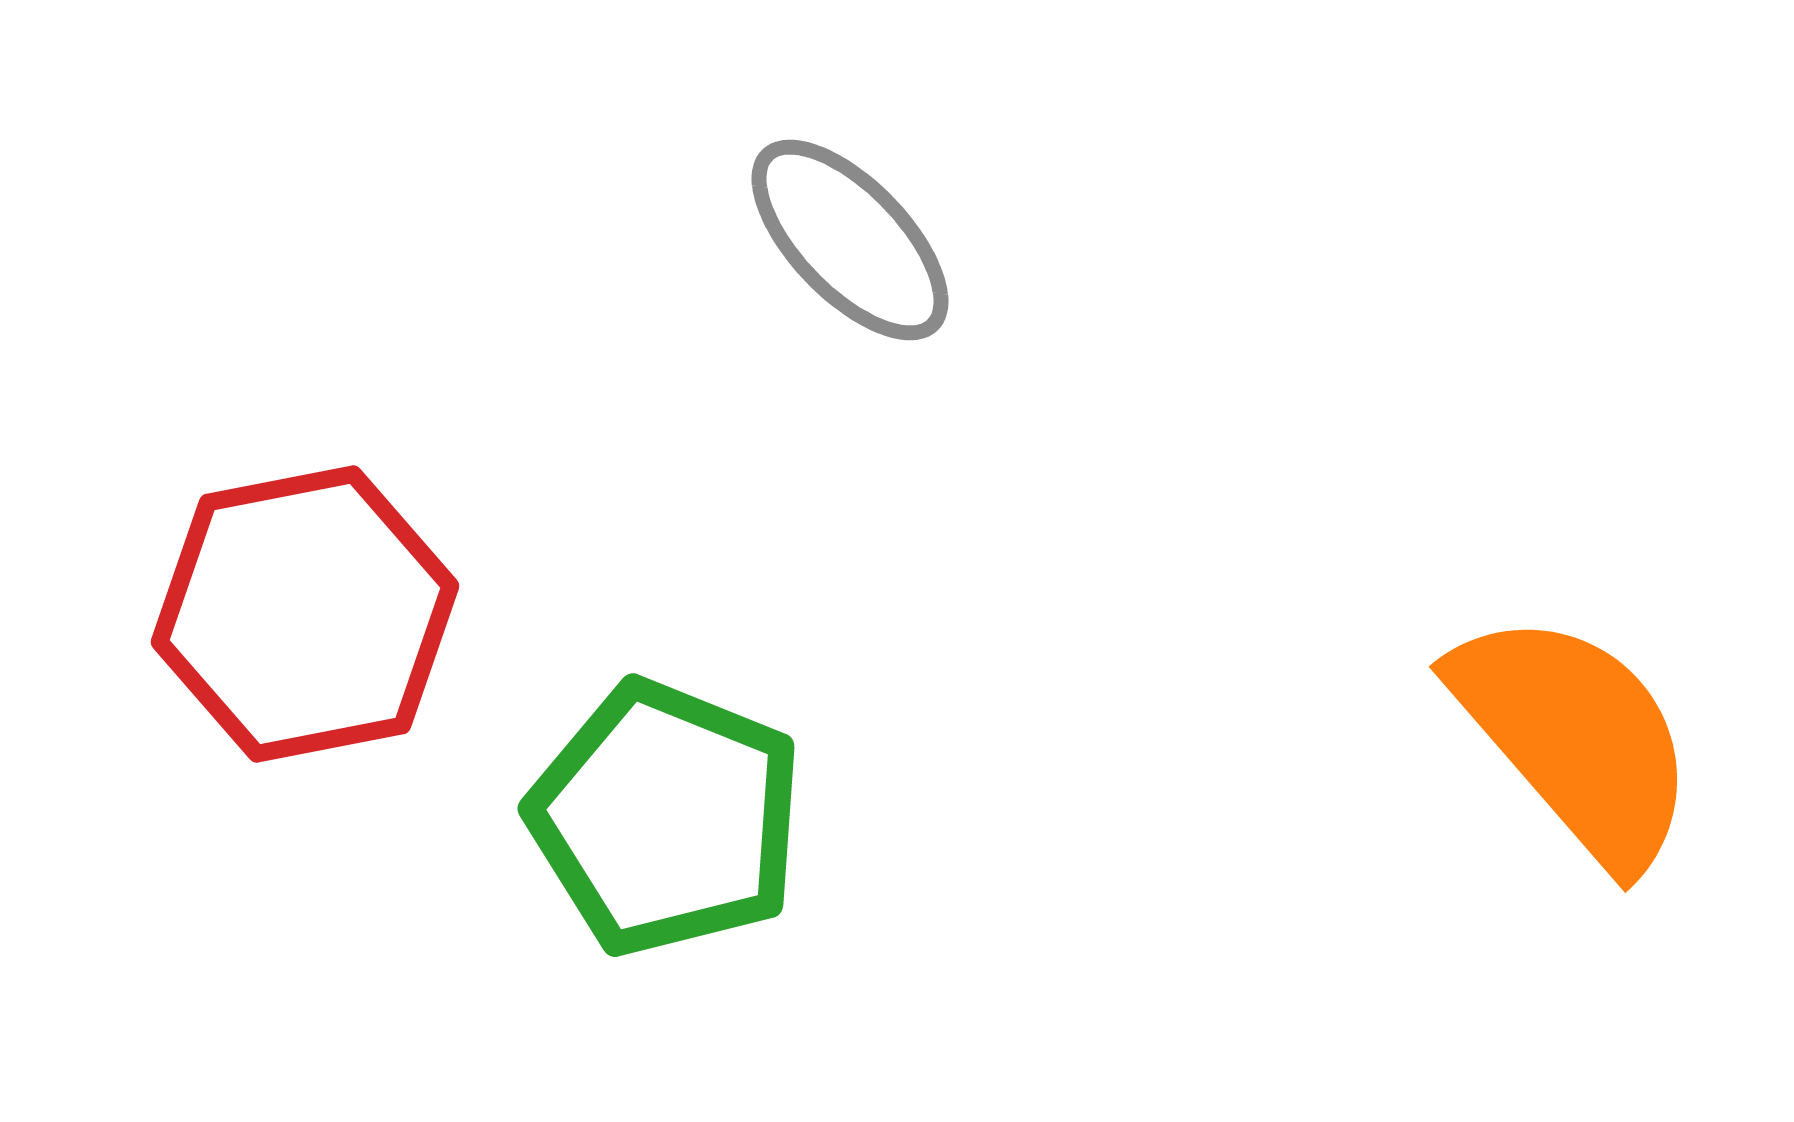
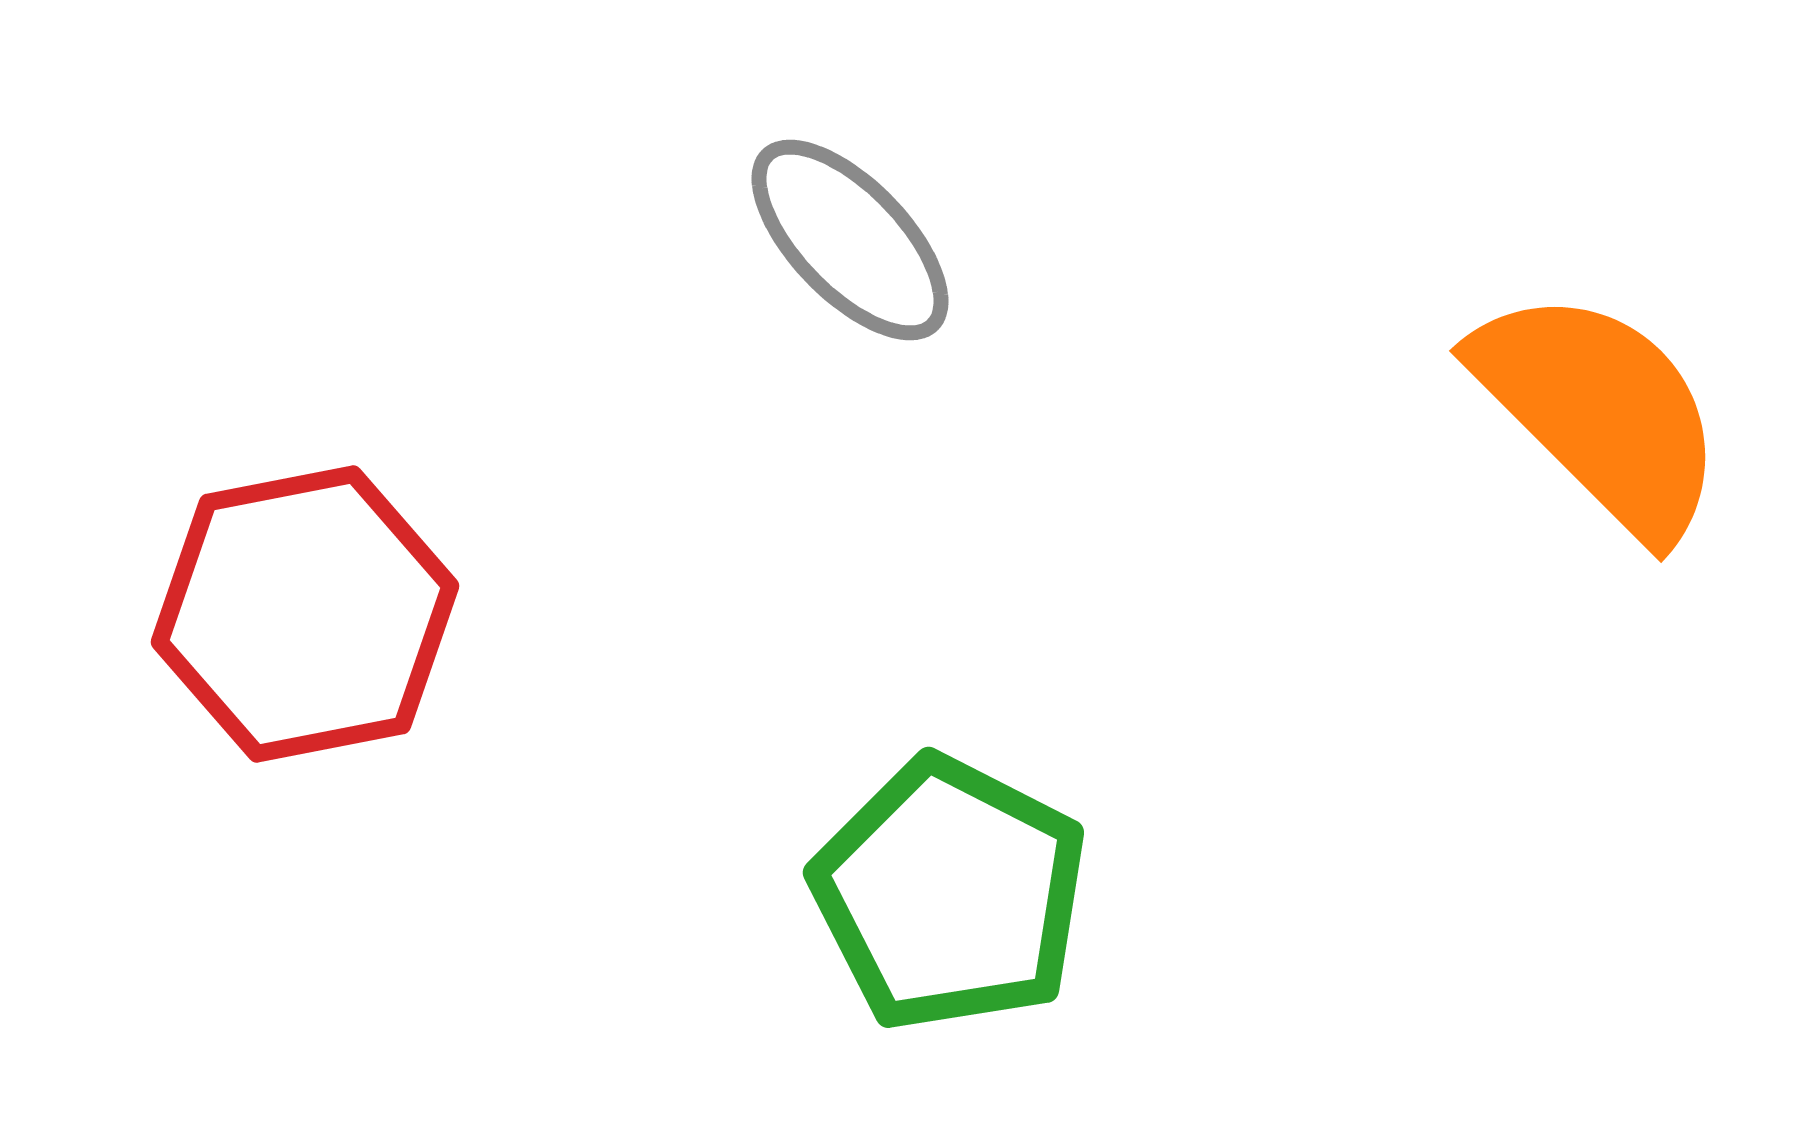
orange semicircle: moved 25 px right, 326 px up; rotated 4 degrees counterclockwise
green pentagon: moved 284 px right, 76 px down; rotated 5 degrees clockwise
